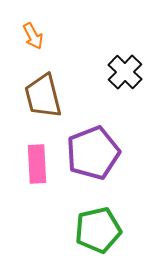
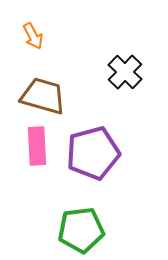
brown trapezoid: rotated 120 degrees clockwise
purple pentagon: rotated 6 degrees clockwise
pink rectangle: moved 18 px up
green pentagon: moved 17 px left; rotated 6 degrees clockwise
